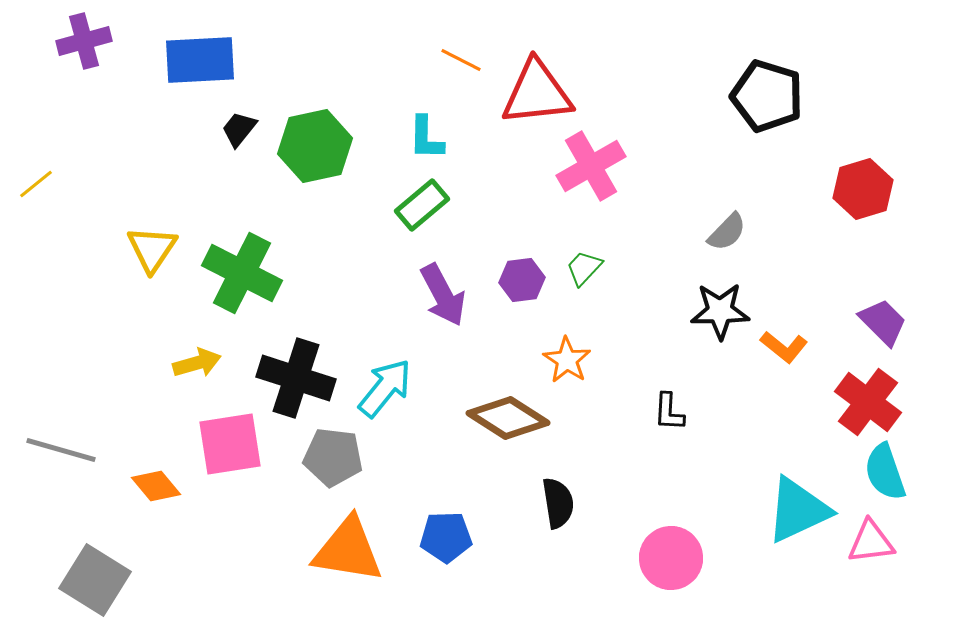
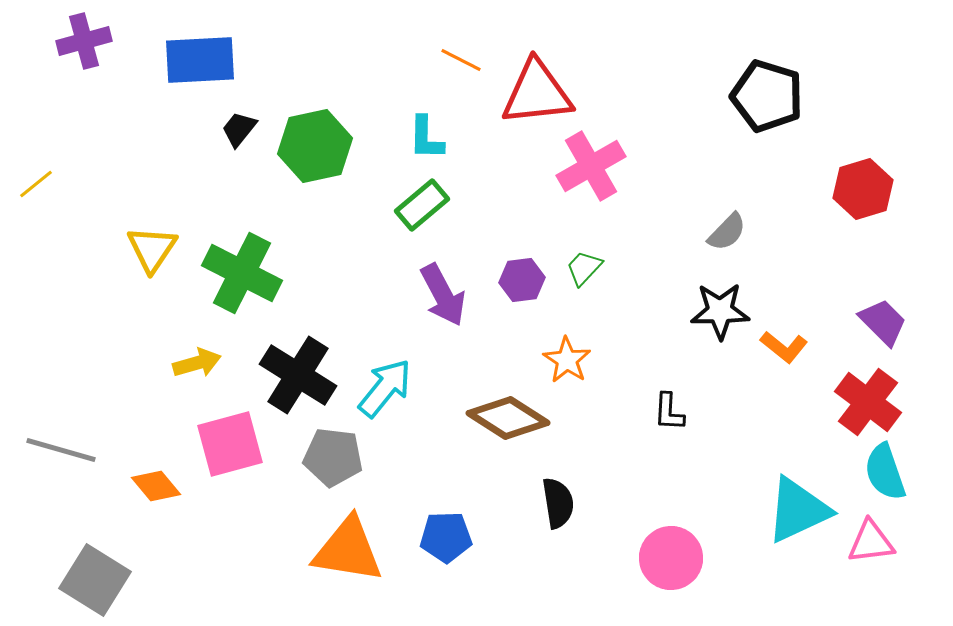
black cross: moved 2 px right, 3 px up; rotated 14 degrees clockwise
pink square: rotated 6 degrees counterclockwise
